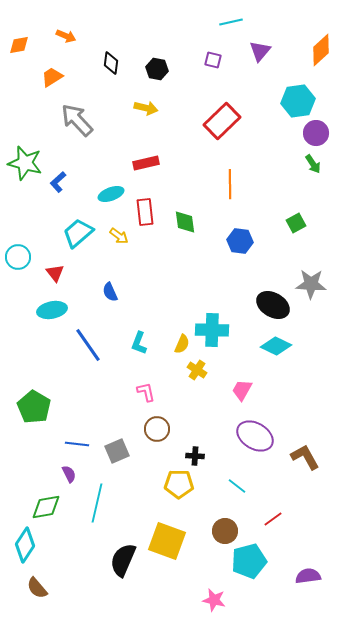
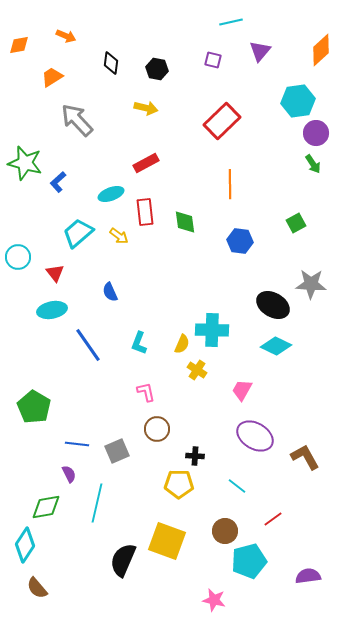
red rectangle at (146, 163): rotated 15 degrees counterclockwise
